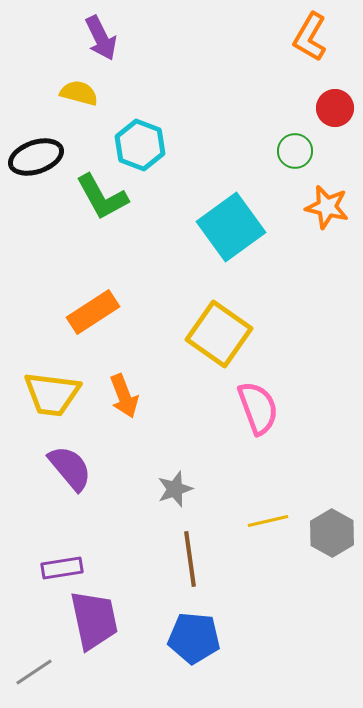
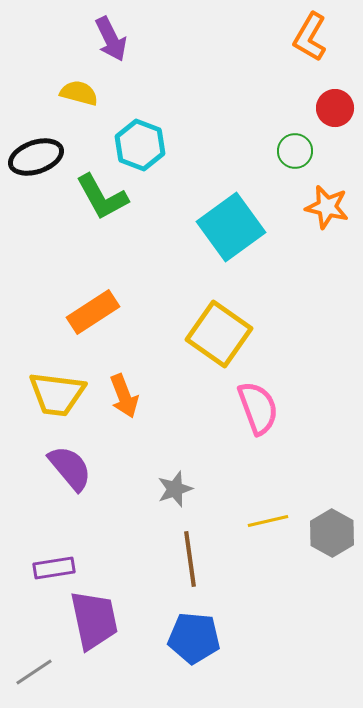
purple arrow: moved 10 px right, 1 px down
yellow trapezoid: moved 5 px right
purple rectangle: moved 8 px left
